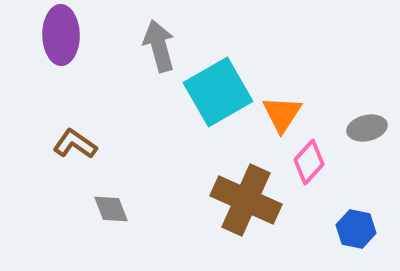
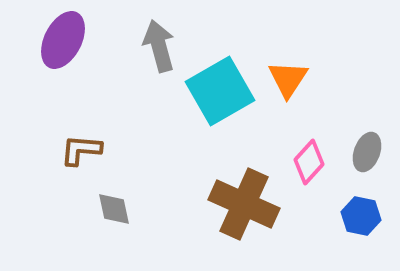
purple ellipse: moved 2 px right, 5 px down; rotated 28 degrees clockwise
cyan square: moved 2 px right, 1 px up
orange triangle: moved 6 px right, 35 px up
gray ellipse: moved 24 px down; rotated 57 degrees counterclockwise
brown L-shape: moved 6 px right, 6 px down; rotated 30 degrees counterclockwise
brown cross: moved 2 px left, 4 px down
gray diamond: moved 3 px right; rotated 9 degrees clockwise
blue hexagon: moved 5 px right, 13 px up
